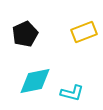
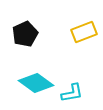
cyan diamond: moved 1 px right, 2 px down; rotated 48 degrees clockwise
cyan L-shape: rotated 25 degrees counterclockwise
